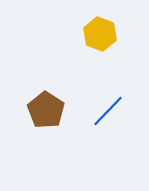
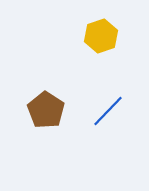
yellow hexagon: moved 1 px right, 2 px down; rotated 20 degrees clockwise
